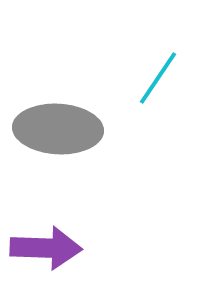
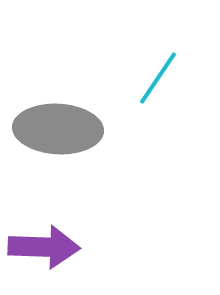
purple arrow: moved 2 px left, 1 px up
